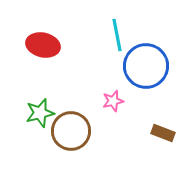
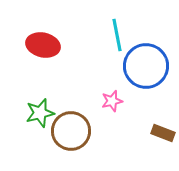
pink star: moved 1 px left
